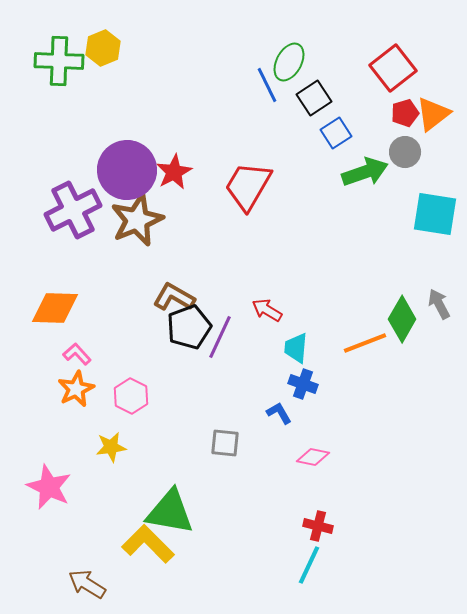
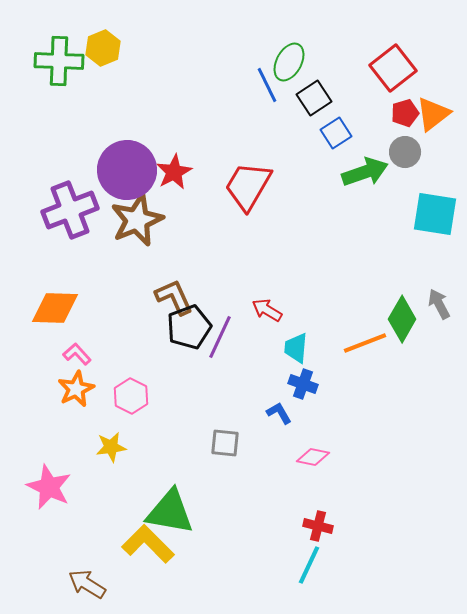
purple cross: moved 3 px left; rotated 6 degrees clockwise
brown L-shape: rotated 36 degrees clockwise
